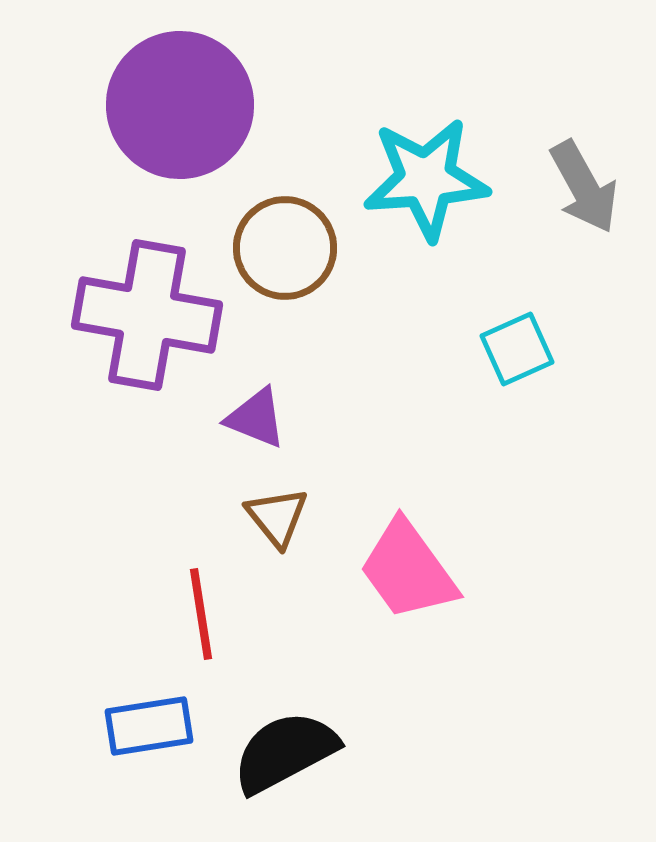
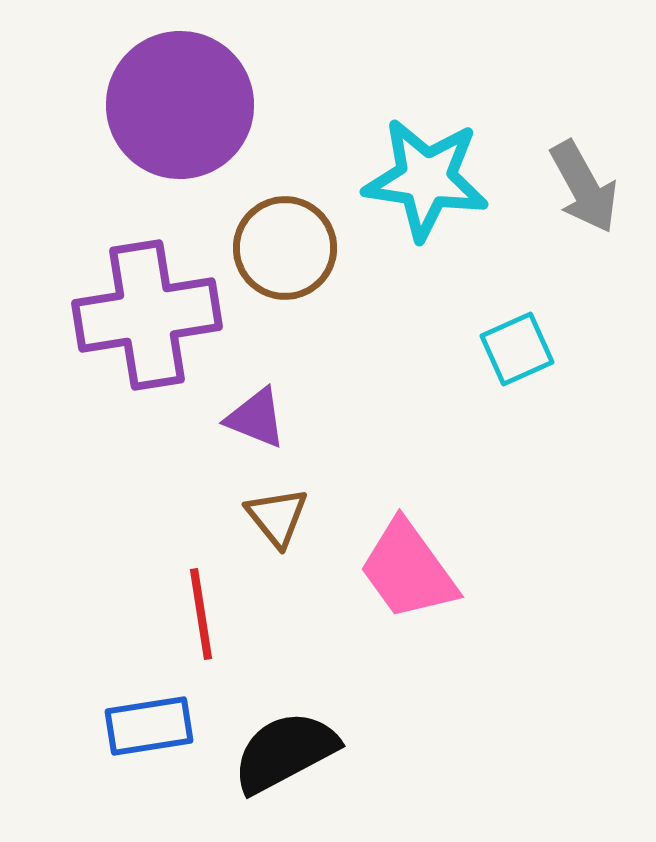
cyan star: rotated 12 degrees clockwise
purple cross: rotated 19 degrees counterclockwise
